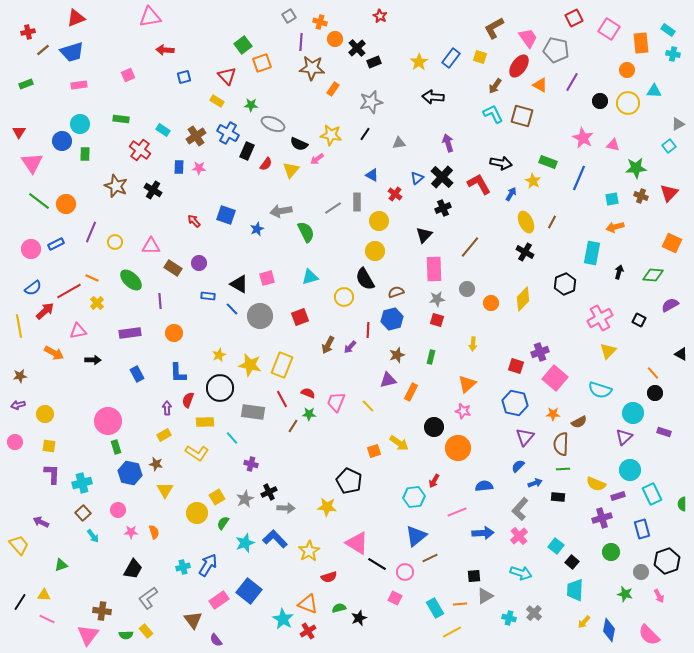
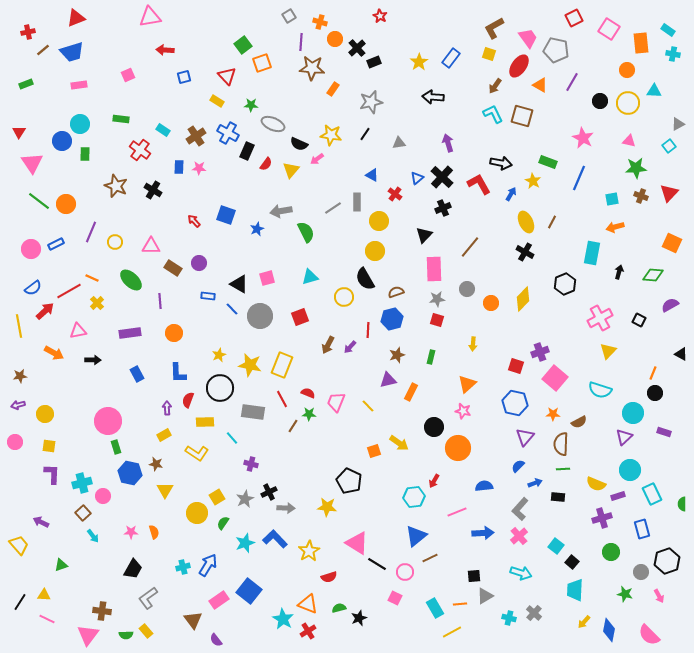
yellow square at (480, 57): moved 9 px right, 3 px up
pink triangle at (613, 145): moved 16 px right, 4 px up
orange line at (653, 373): rotated 64 degrees clockwise
pink circle at (118, 510): moved 15 px left, 14 px up
